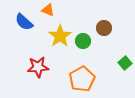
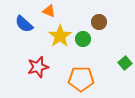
orange triangle: moved 1 px right, 1 px down
blue semicircle: moved 2 px down
brown circle: moved 5 px left, 6 px up
green circle: moved 2 px up
red star: rotated 10 degrees counterclockwise
orange pentagon: moved 1 px left; rotated 30 degrees clockwise
